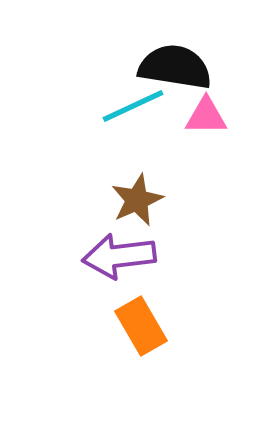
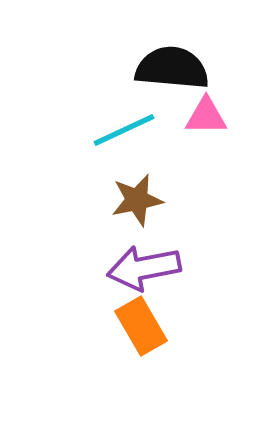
black semicircle: moved 3 px left, 1 px down; rotated 4 degrees counterclockwise
cyan line: moved 9 px left, 24 px down
brown star: rotated 12 degrees clockwise
purple arrow: moved 25 px right, 12 px down; rotated 4 degrees counterclockwise
